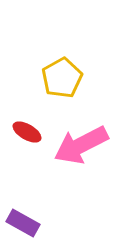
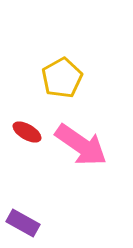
pink arrow: rotated 118 degrees counterclockwise
